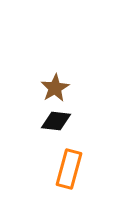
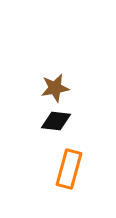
brown star: rotated 20 degrees clockwise
